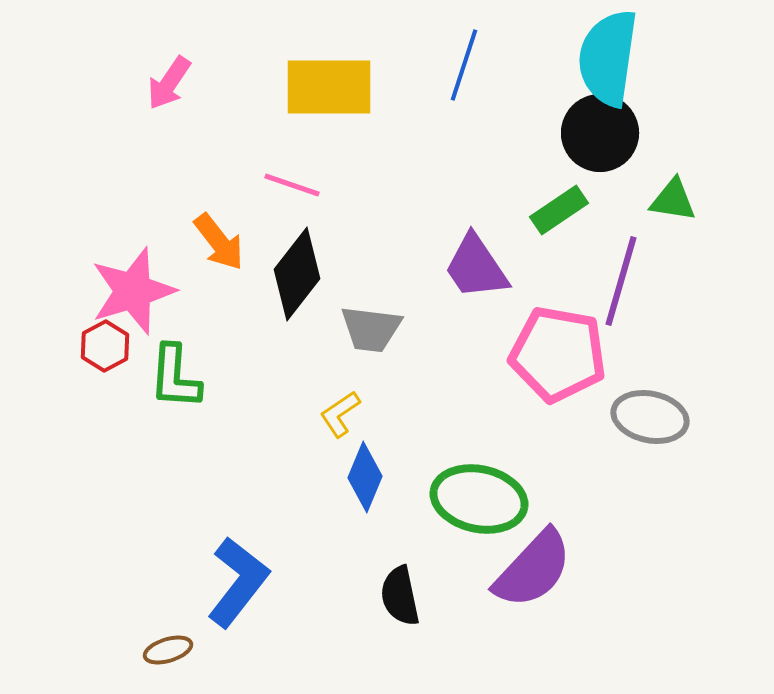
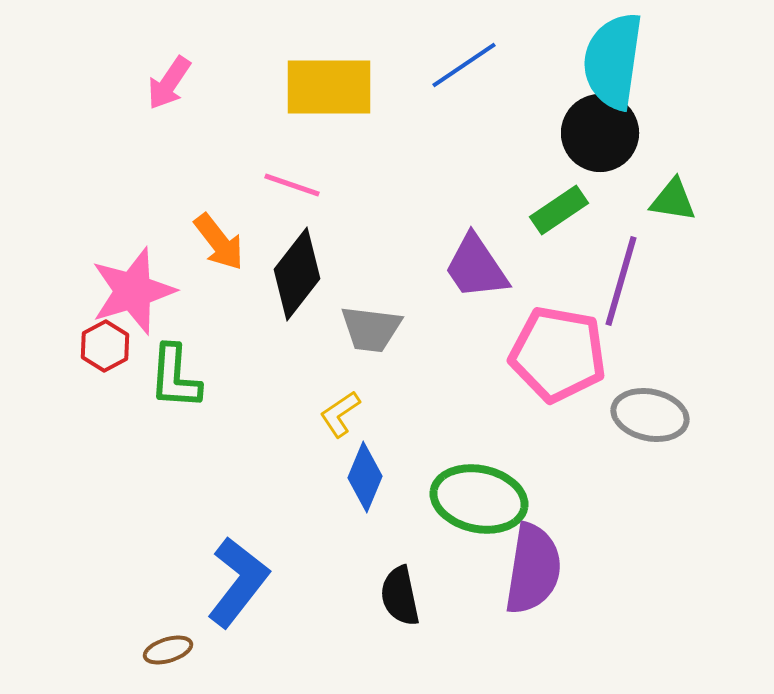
cyan semicircle: moved 5 px right, 3 px down
blue line: rotated 38 degrees clockwise
gray ellipse: moved 2 px up
purple semicircle: rotated 34 degrees counterclockwise
